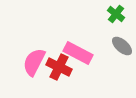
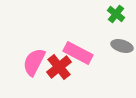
gray ellipse: rotated 25 degrees counterclockwise
red cross: rotated 25 degrees clockwise
